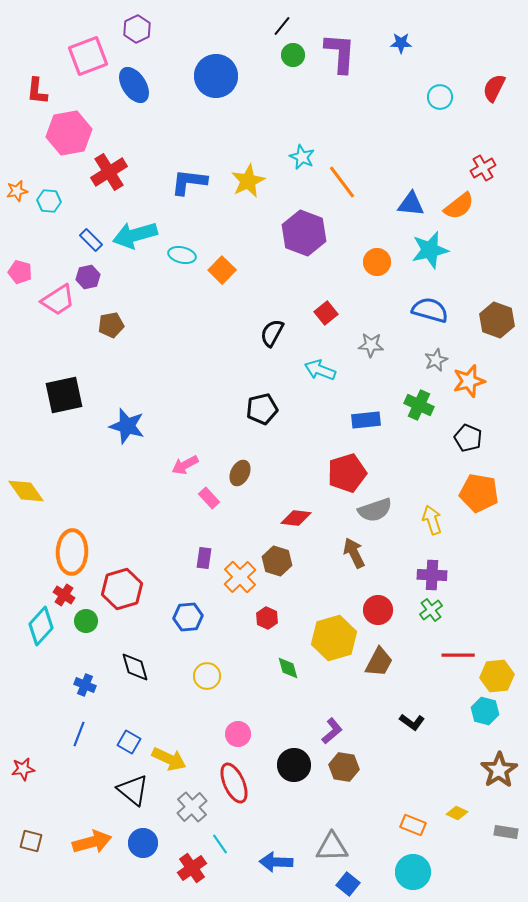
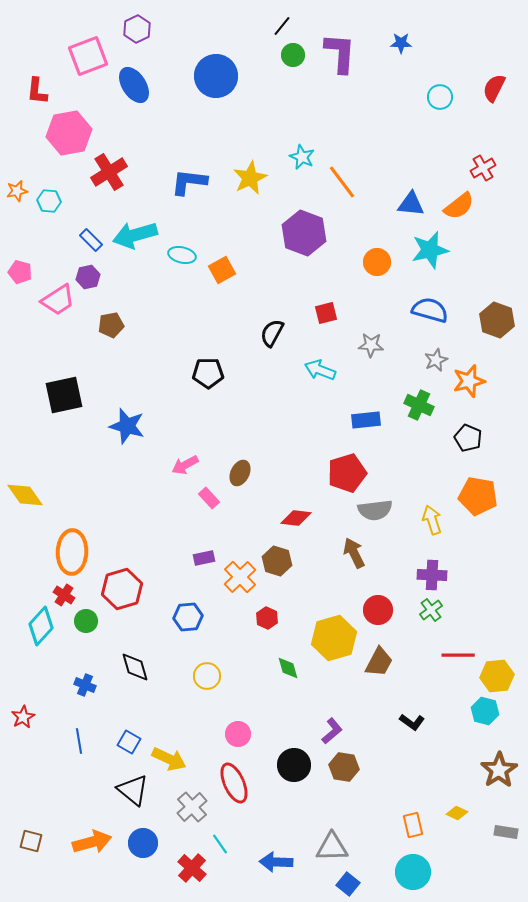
yellow star at (248, 181): moved 2 px right, 3 px up
orange square at (222, 270): rotated 16 degrees clockwise
red square at (326, 313): rotated 25 degrees clockwise
black pentagon at (262, 409): moved 54 px left, 36 px up; rotated 12 degrees clockwise
yellow diamond at (26, 491): moved 1 px left, 4 px down
orange pentagon at (479, 493): moved 1 px left, 3 px down
gray semicircle at (375, 510): rotated 12 degrees clockwise
purple rectangle at (204, 558): rotated 70 degrees clockwise
blue line at (79, 734): moved 7 px down; rotated 30 degrees counterclockwise
red star at (23, 769): moved 52 px up; rotated 20 degrees counterclockwise
orange rectangle at (413, 825): rotated 55 degrees clockwise
red cross at (192, 868): rotated 12 degrees counterclockwise
